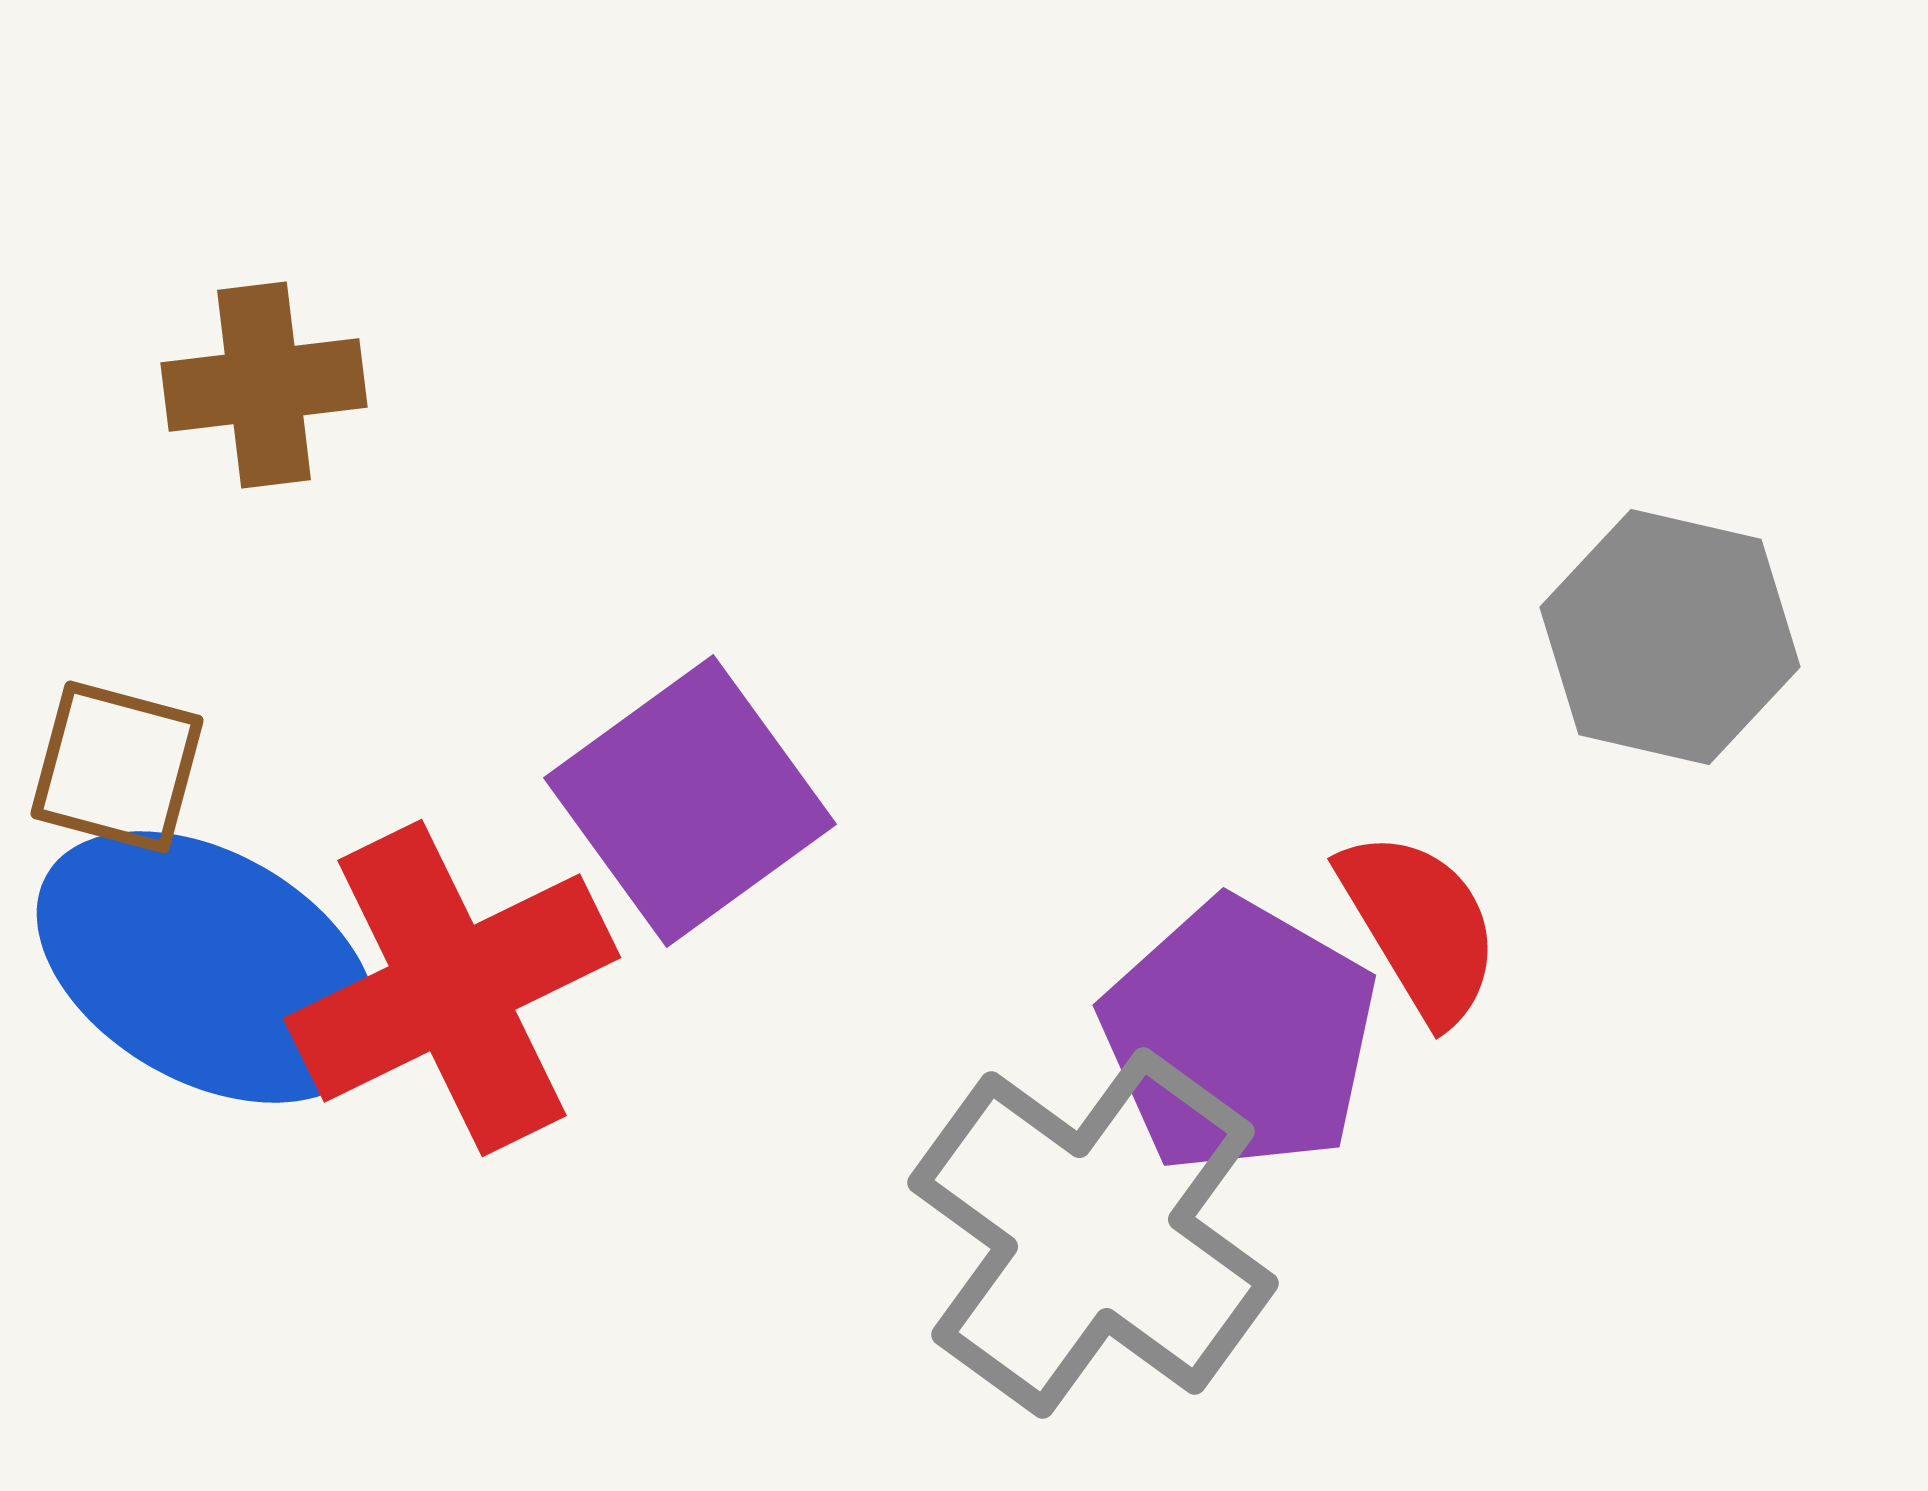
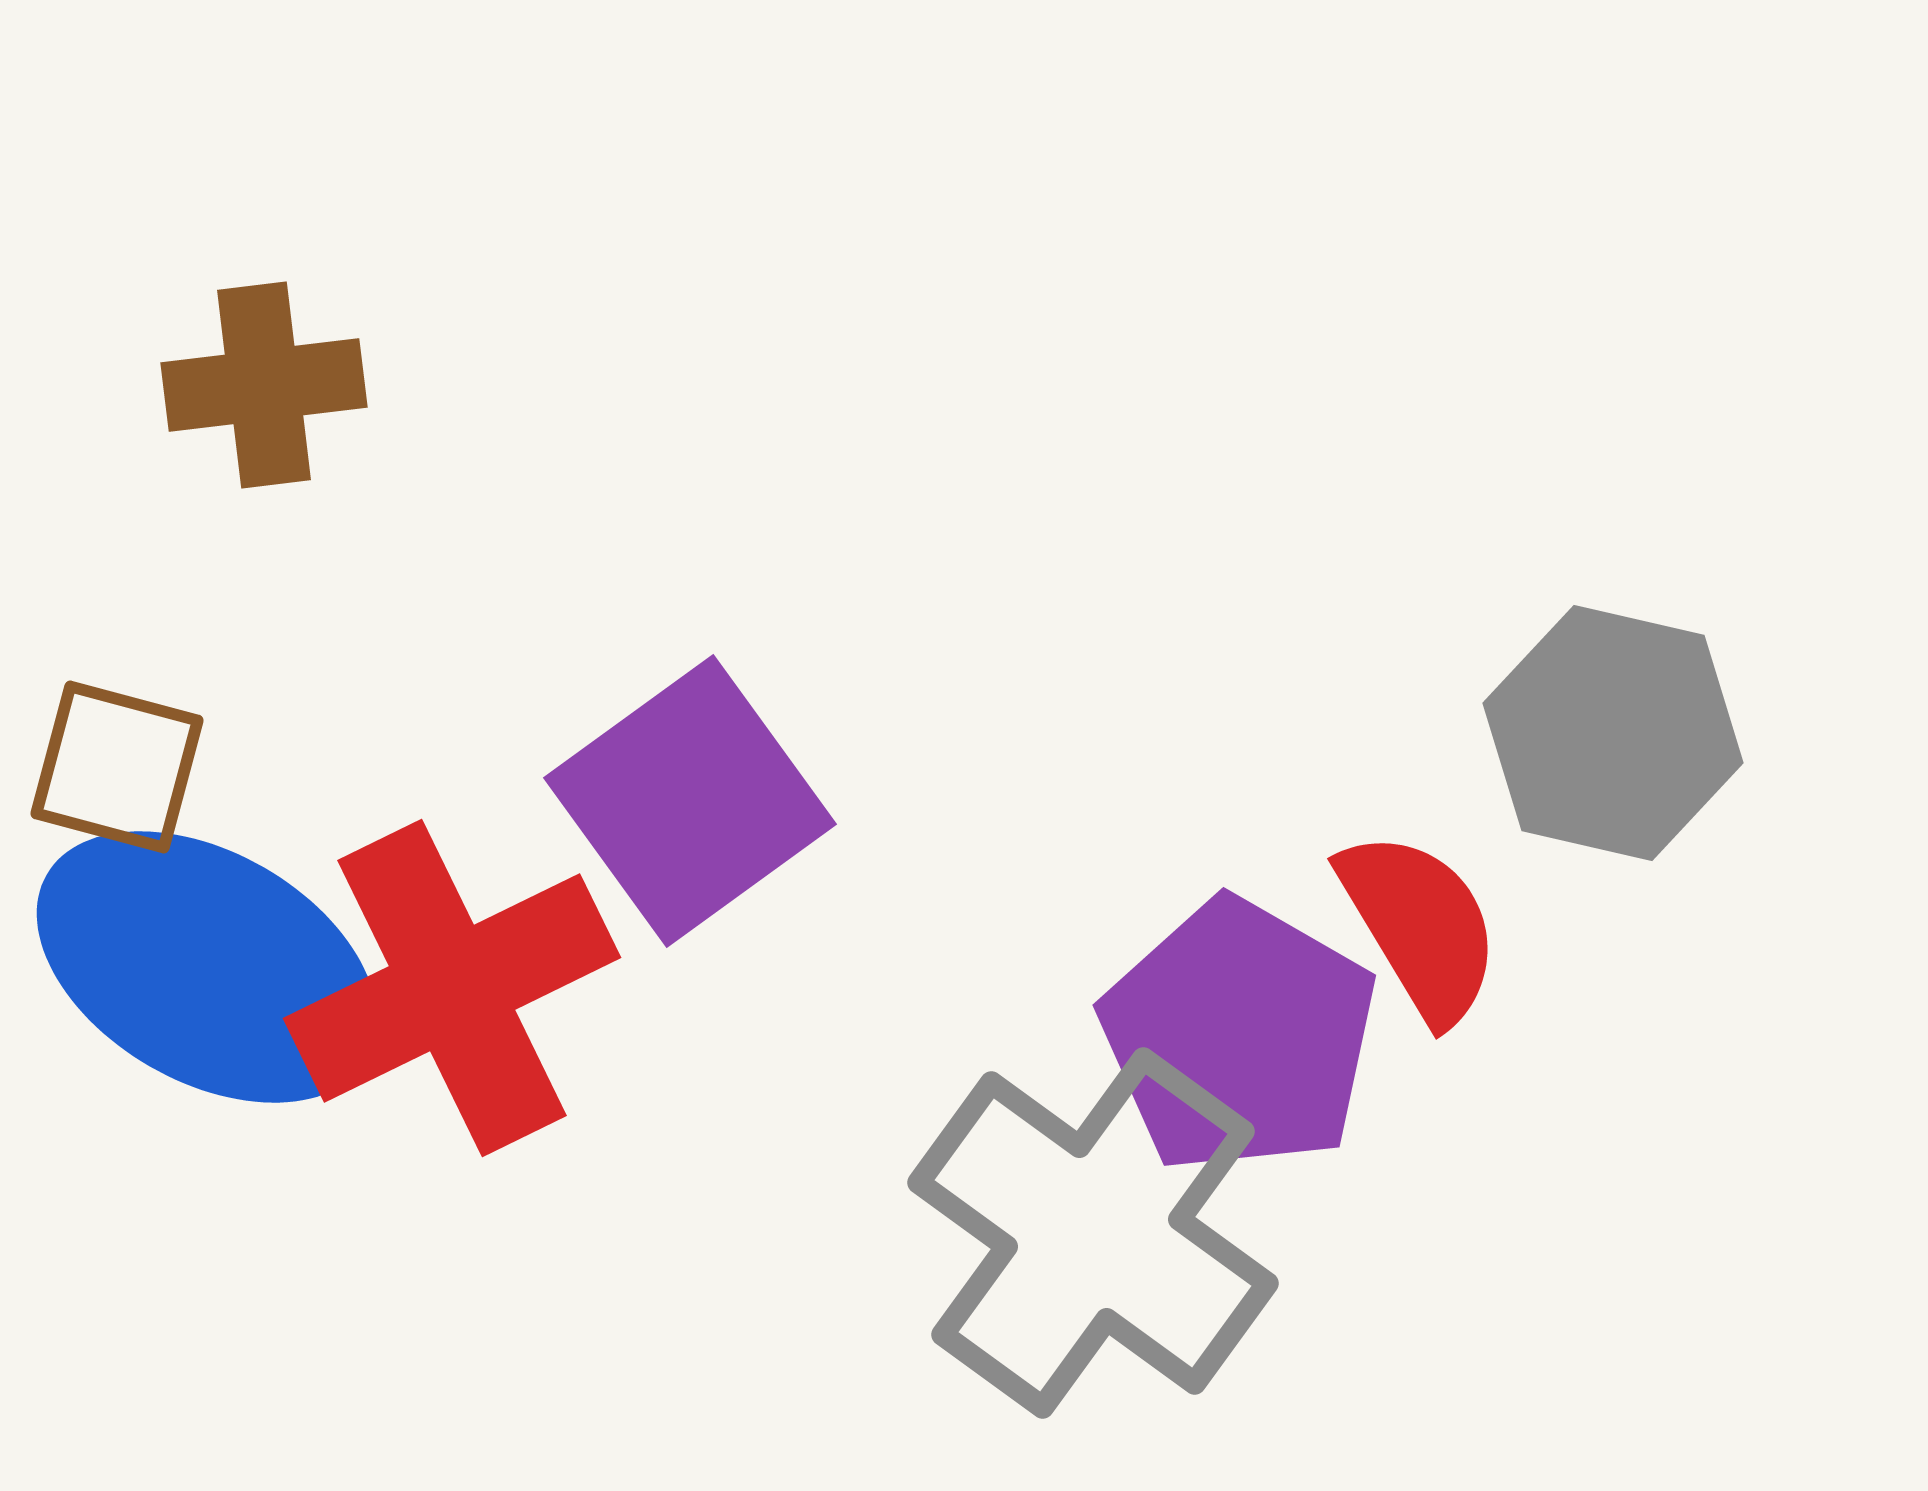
gray hexagon: moved 57 px left, 96 px down
